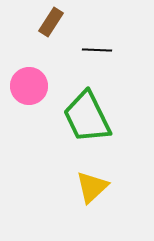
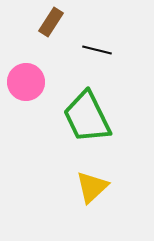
black line: rotated 12 degrees clockwise
pink circle: moved 3 px left, 4 px up
